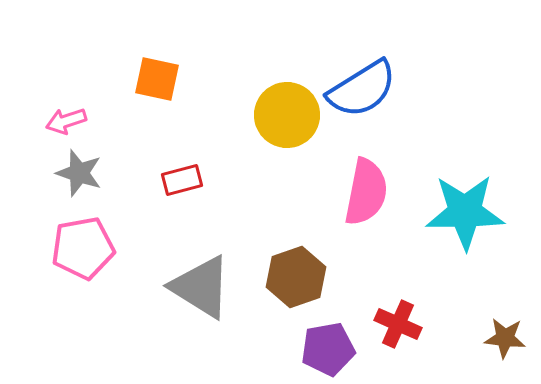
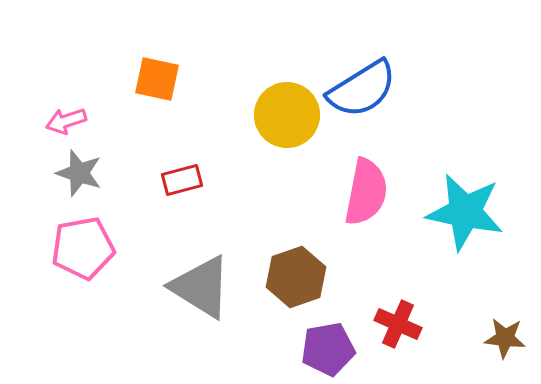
cyan star: rotated 12 degrees clockwise
